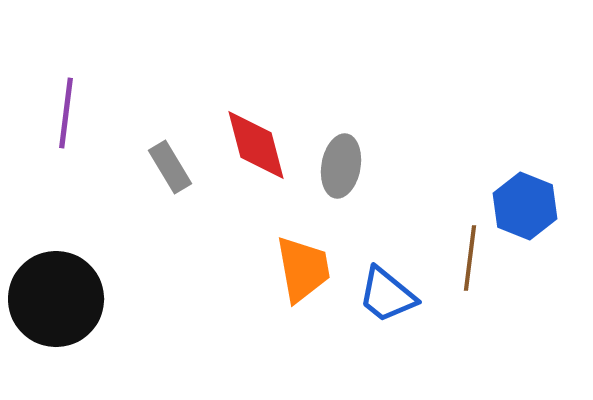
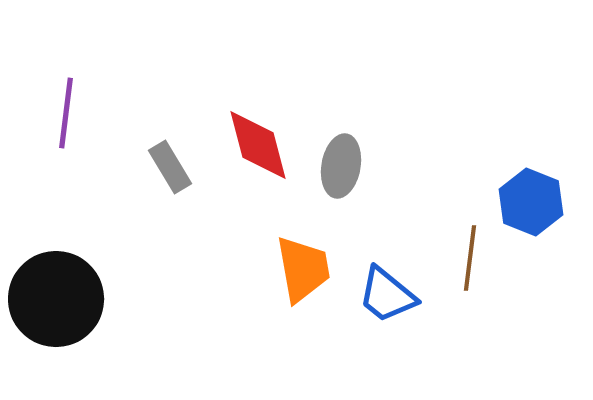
red diamond: moved 2 px right
blue hexagon: moved 6 px right, 4 px up
